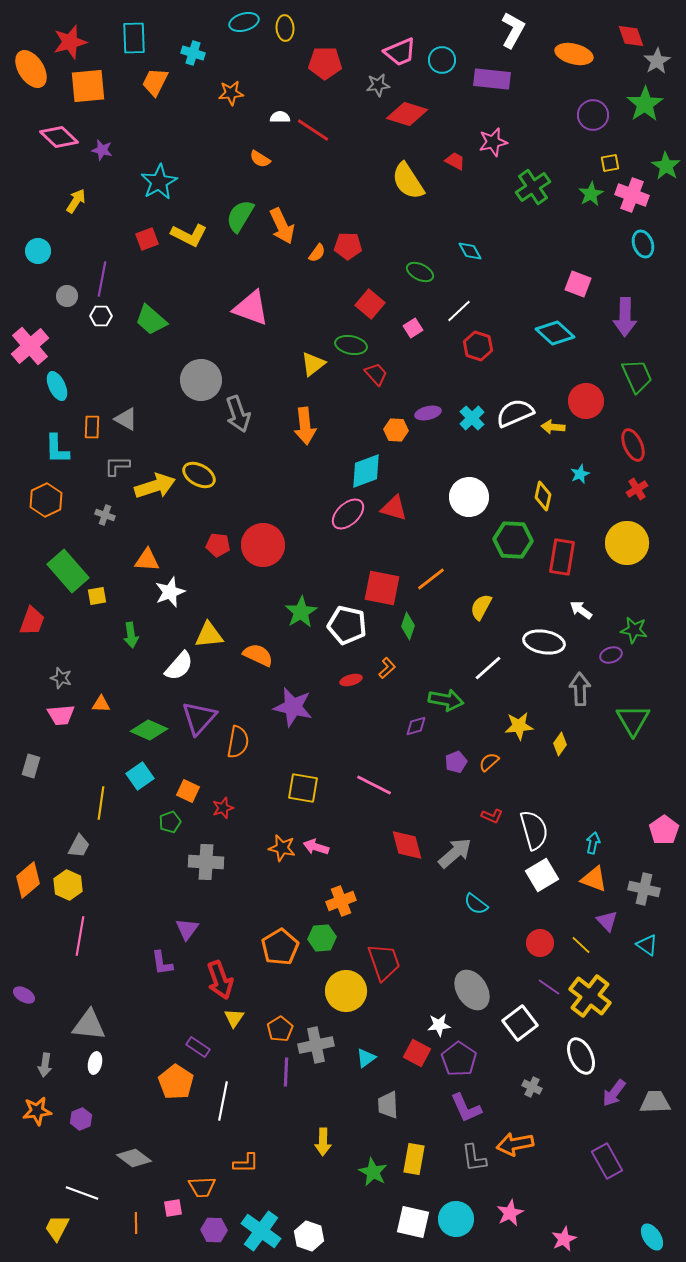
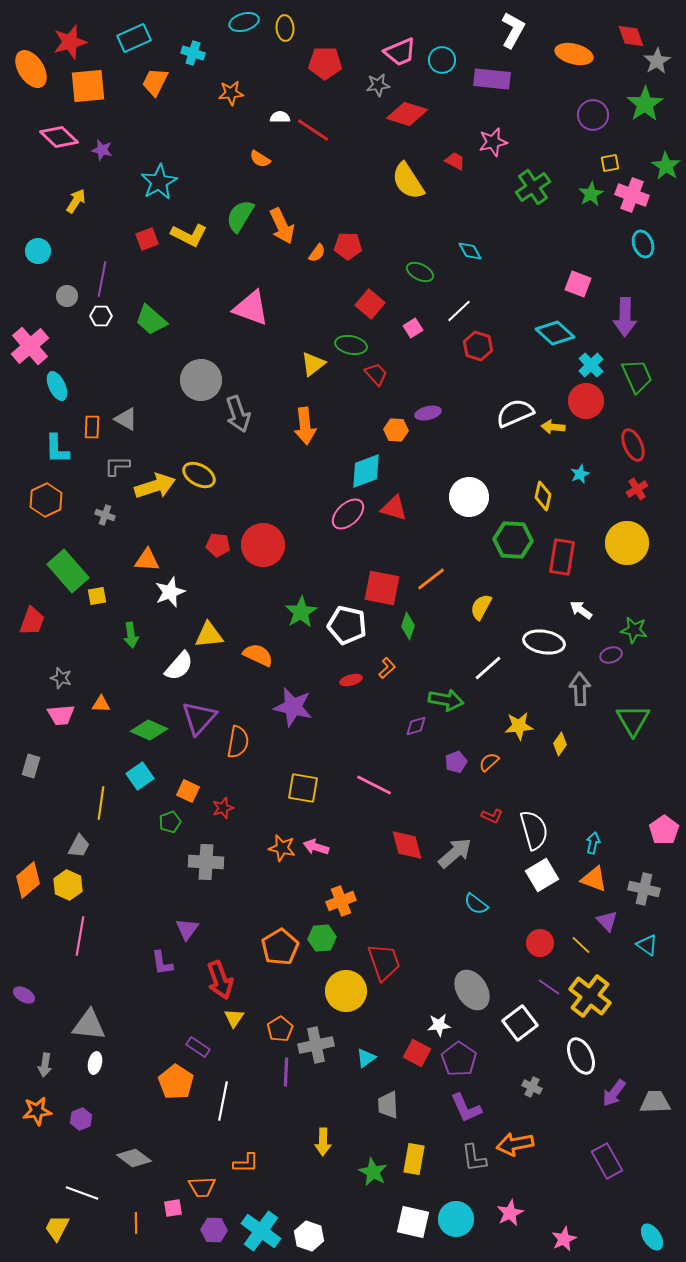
cyan rectangle at (134, 38): rotated 68 degrees clockwise
cyan cross at (472, 418): moved 119 px right, 53 px up
